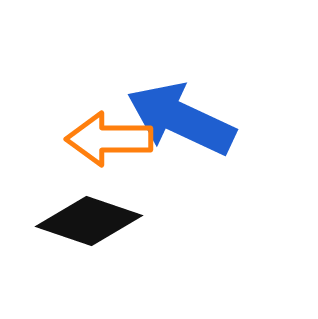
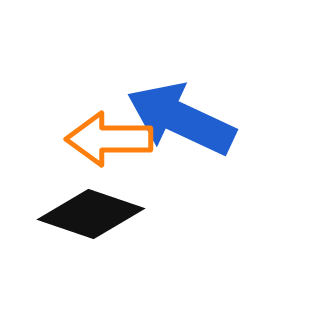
black diamond: moved 2 px right, 7 px up
